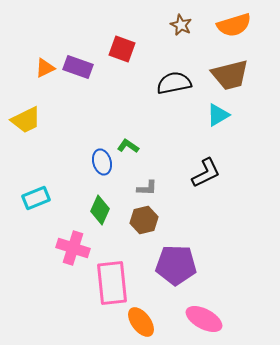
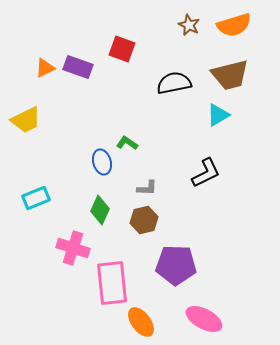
brown star: moved 8 px right
green L-shape: moved 1 px left, 3 px up
